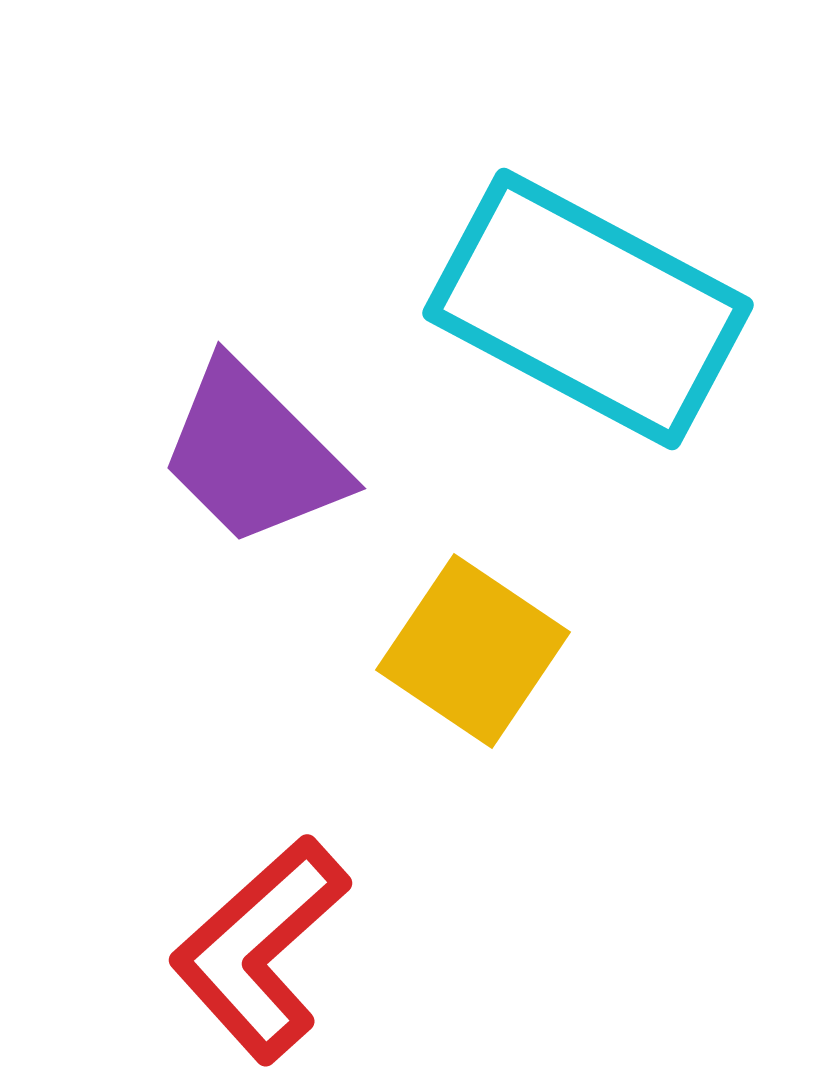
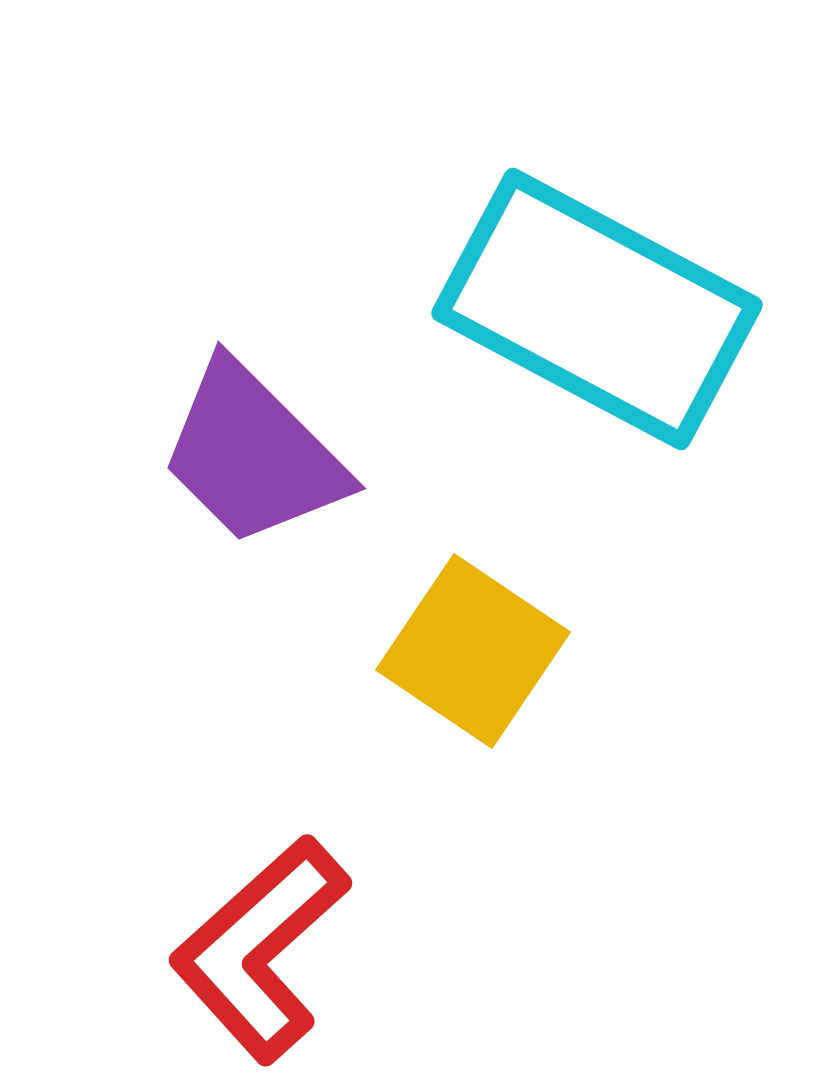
cyan rectangle: moved 9 px right
